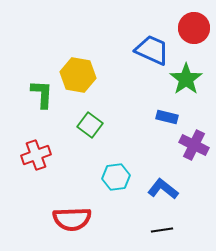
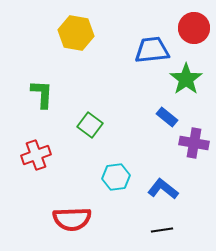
blue trapezoid: rotated 30 degrees counterclockwise
yellow hexagon: moved 2 px left, 42 px up
blue rectangle: rotated 25 degrees clockwise
purple cross: moved 2 px up; rotated 16 degrees counterclockwise
